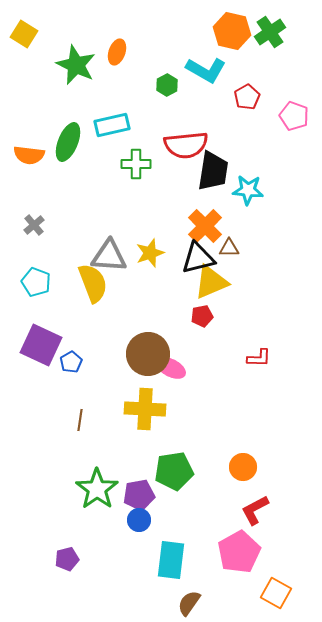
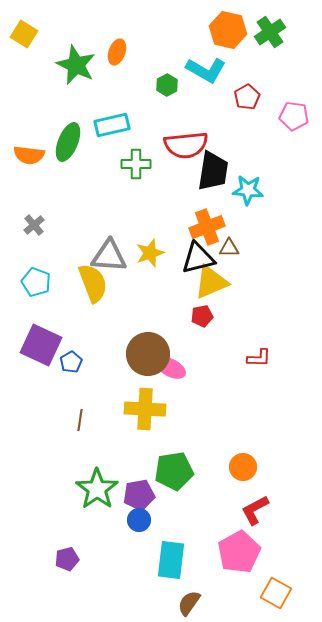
orange hexagon at (232, 31): moved 4 px left, 1 px up
pink pentagon at (294, 116): rotated 12 degrees counterclockwise
orange cross at (205, 226): moved 2 px right, 1 px down; rotated 24 degrees clockwise
